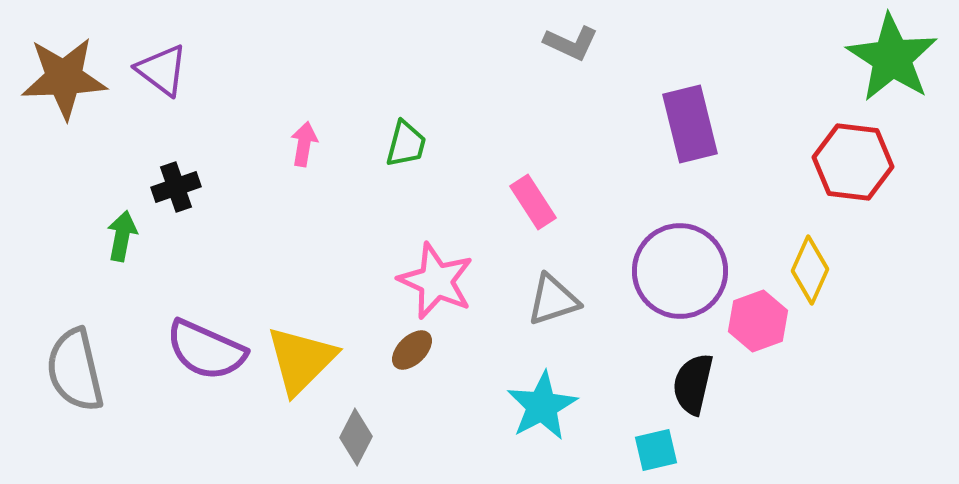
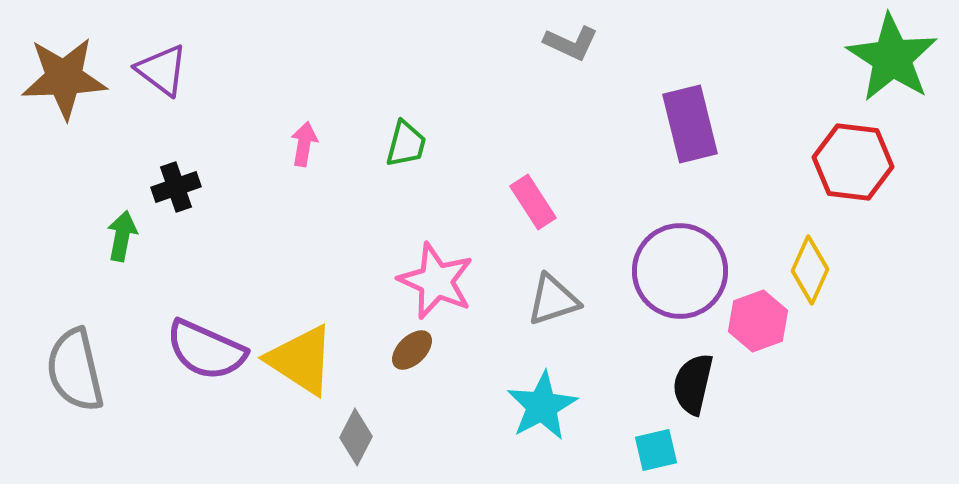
yellow triangle: rotated 42 degrees counterclockwise
